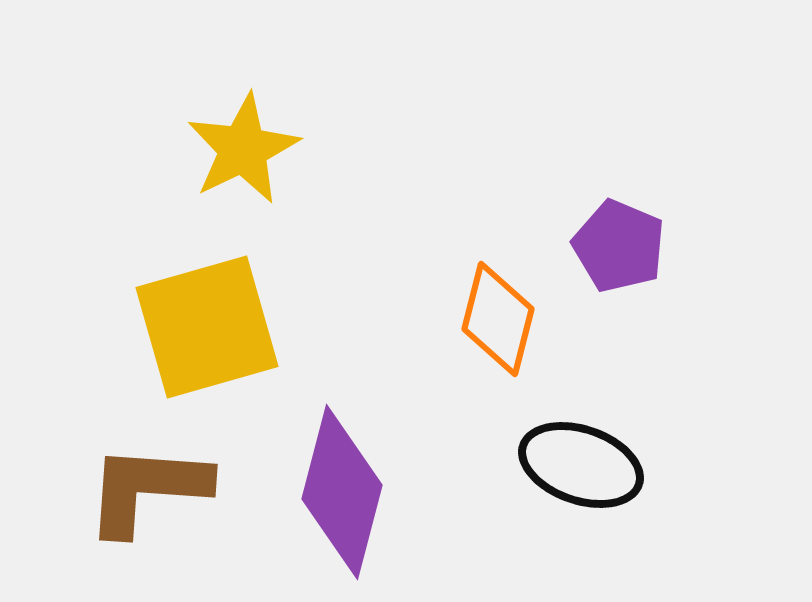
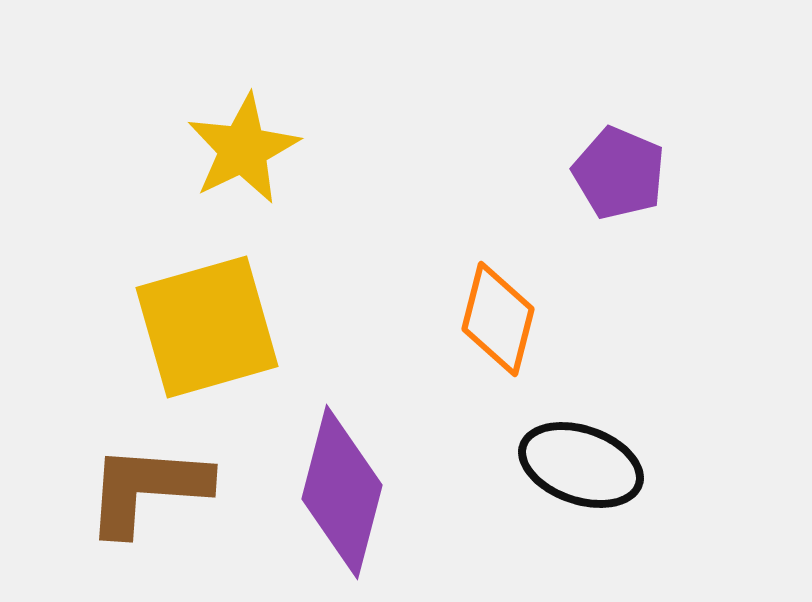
purple pentagon: moved 73 px up
